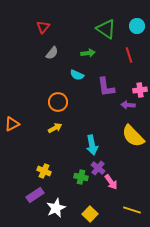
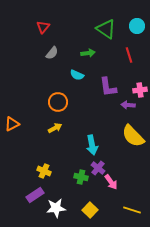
purple L-shape: moved 2 px right
white star: rotated 18 degrees clockwise
yellow square: moved 4 px up
